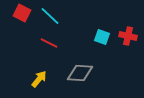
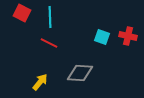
cyan line: moved 1 px down; rotated 45 degrees clockwise
yellow arrow: moved 1 px right, 3 px down
